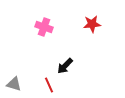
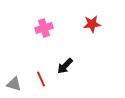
pink cross: moved 1 px down; rotated 36 degrees counterclockwise
red line: moved 8 px left, 6 px up
